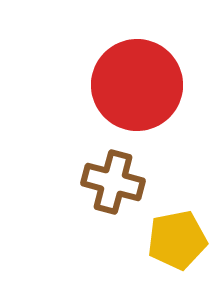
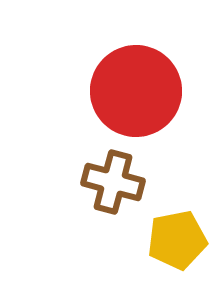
red circle: moved 1 px left, 6 px down
